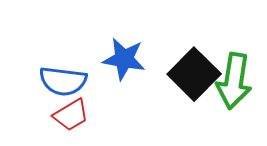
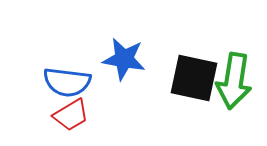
black square: moved 4 px down; rotated 33 degrees counterclockwise
blue semicircle: moved 4 px right, 1 px down
